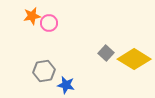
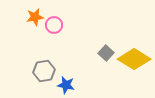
orange star: moved 3 px right, 1 px down
pink circle: moved 5 px right, 2 px down
